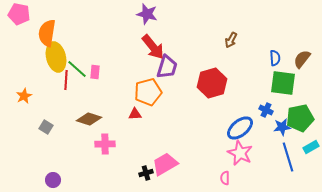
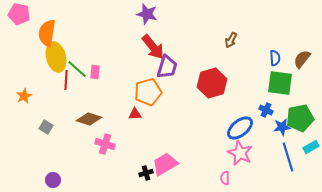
green square: moved 3 px left
pink cross: rotated 18 degrees clockwise
